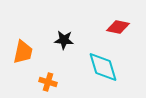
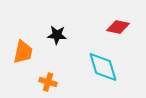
black star: moved 7 px left, 5 px up
